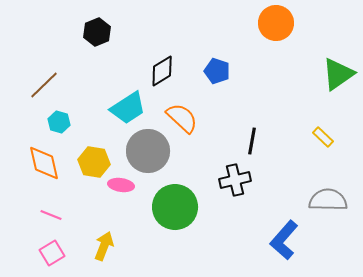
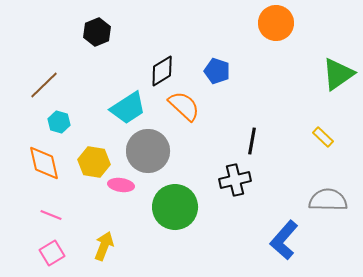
orange semicircle: moved 2 px right, 12 px up
